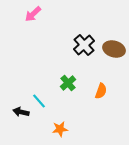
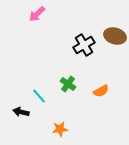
pink arrow: moved 4 px right
black cross: rotated 10 degrees clockwise
brown ellipse: moved 1 px right, 13 px up
green cross: moved 1 px down; rotated 14 degrees counterclockwise
orange semicircle: rotated 42 degrees clockwise
cyan line: moved 5 px up
